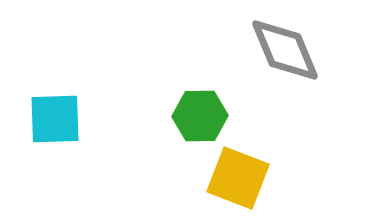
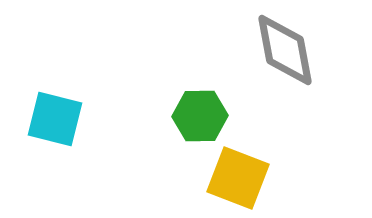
gray diamond: rotated 12 degrees clockwise
cyan square: rotated 16 degrees clockwise
